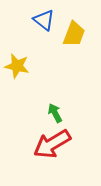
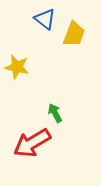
blue triangle: moved 1 px right, 1 px up
yellow star: moved 1 px down
red arrow: moved 20 px left, 1 px up
